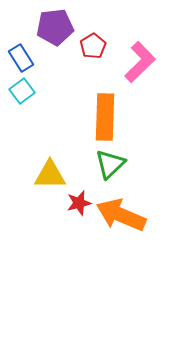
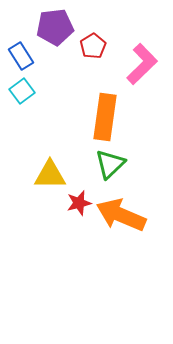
blue rectangle: moved 2 px up
pink L-shape: moved 2 px right, 2 px down
orange rectangle: rotated 6 degrees clockwise
